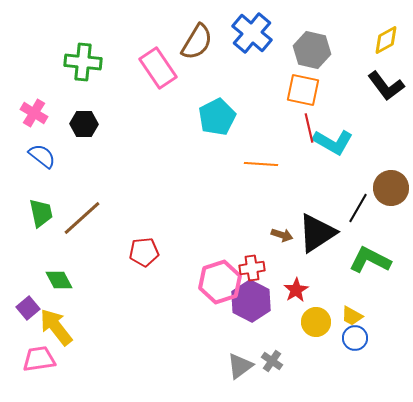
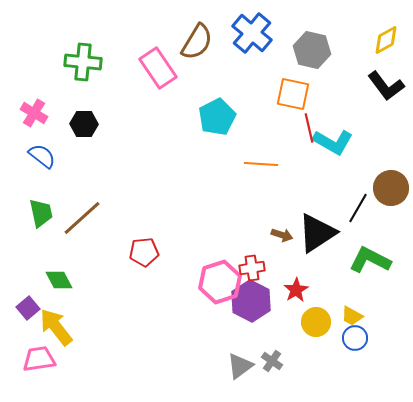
orange square: moved 10 px left, 4 px down
